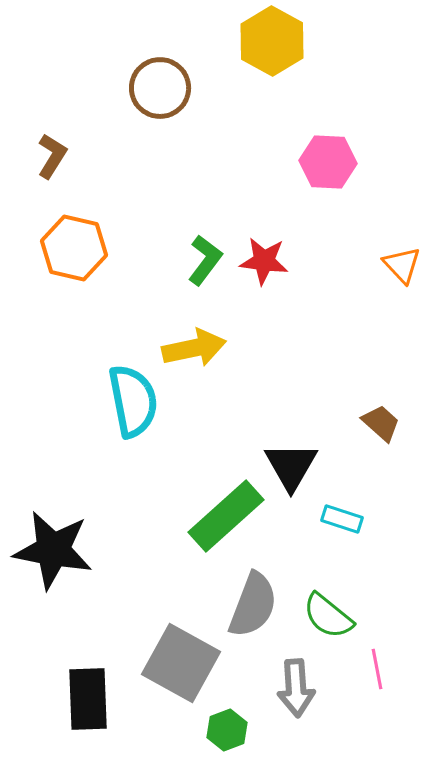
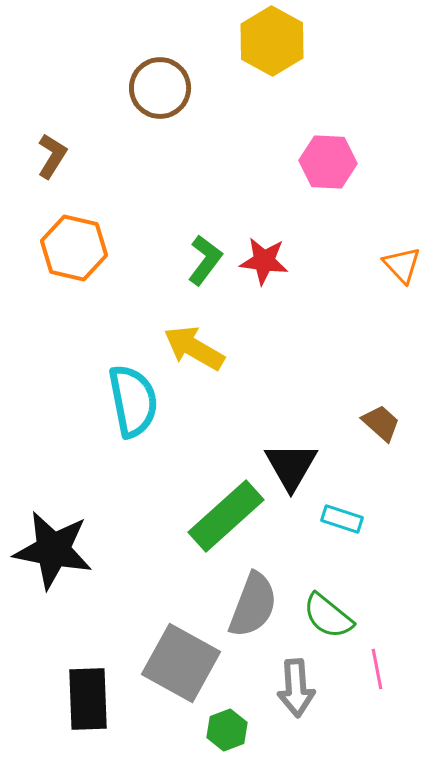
yellow arrow: rotated 138 degrees counterclockwise
